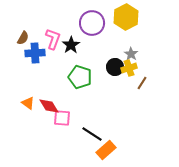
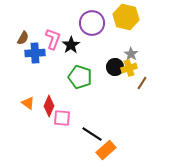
yellow hexagon: rotated 20 degrees counterclockwise
red diamond: rotated 55 degrees clockwise
